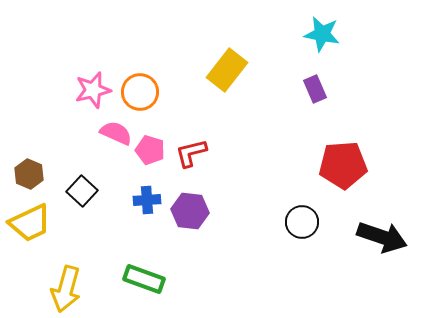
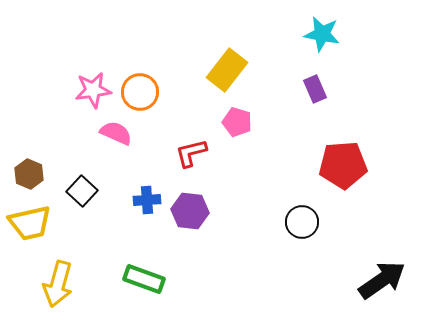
pink star: rotated 6 degrees clockwise
pink pentagon: moved 87 px right, 28 px up
yellow trapezoid: rotated 12 degrees clockwise
black arrow: moved 43 px down; rotated 54 degrees counterclockwise
yellow arrow: moved 8 px left, 5 px up
